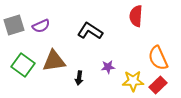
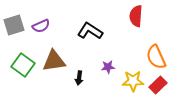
orange semicircle: moved 2 px left, 1 px up
